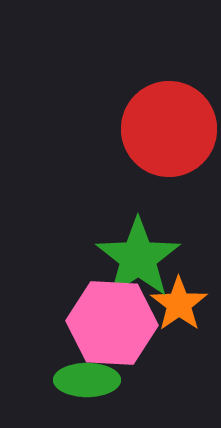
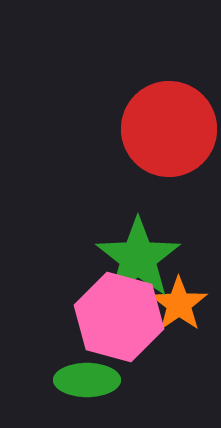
pink hexagon: moved 7 px right, 6 px up; rotated 12 degrees clockwise
